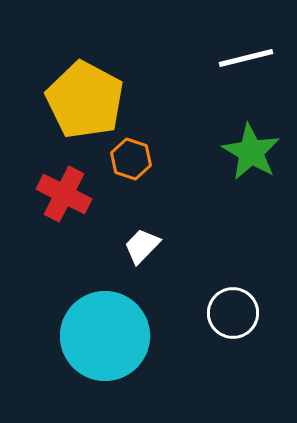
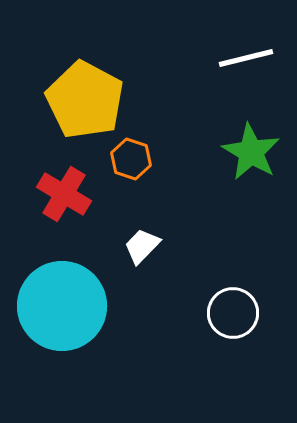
red cross: rotated 4 degrees clockwise
cyan circle: moved 43 px left, 30 px up
